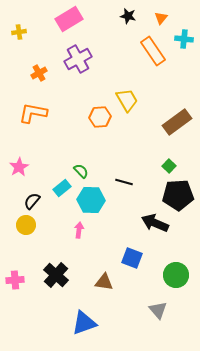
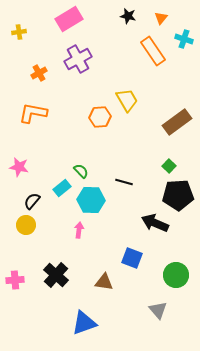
cyan cross: rotated 12 degrees clockwise
pink star: rotated 30 degrees counterclockwise
